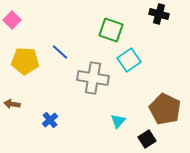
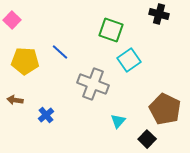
gray cross: moved 6 px down; rotated 12 degrees clockwise
brown arrow: moved 3 px right, 4 px up
blue cross: moved 4 px left, 5 px up
black square: rotated 12 degrees counterclockwise
